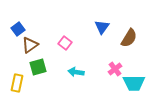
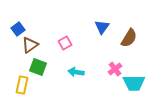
pink square: rotated 24 degrees clockwise
green square: rotated 36 degrees clockwise
yellow rectangle: moved 5 px right, 2 px down
